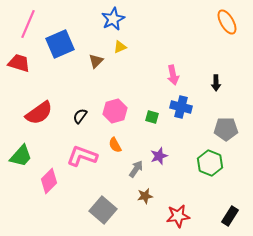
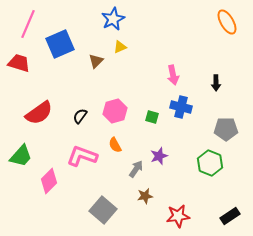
black rectangle: rotated 24 degrees clockwise
